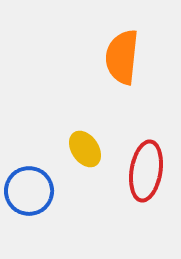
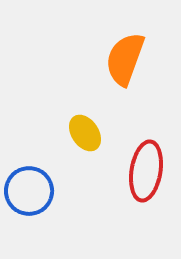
orange semicircle: moved 3 px right, 2 px down; rotated 14 degrees clockwise
yellow ellipse: moved 16 px up
